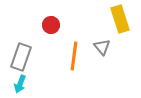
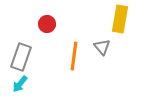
yellow rectangle: rotated 28 degrees clockwise
red circle: moved 4 px left, 1 px up
cyan arrow: rotated 18 degrees clockwise
